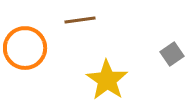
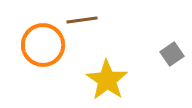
brown line: moved 2 px right
orange circle: moved 18 px right, 3 px up
